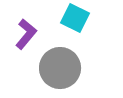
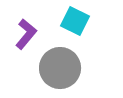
cyan square: moved 3 px down
